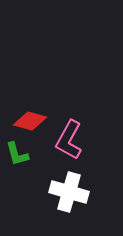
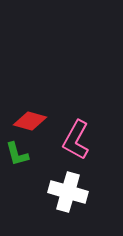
pink L-shape: moved 7 px right
white cross: moved 1 px left
